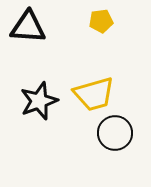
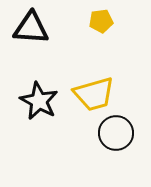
black triangle: moved 3 px right, 1 px down
black star: rotated 24 degrees counterclockwise
black circle: moved 1 px right
